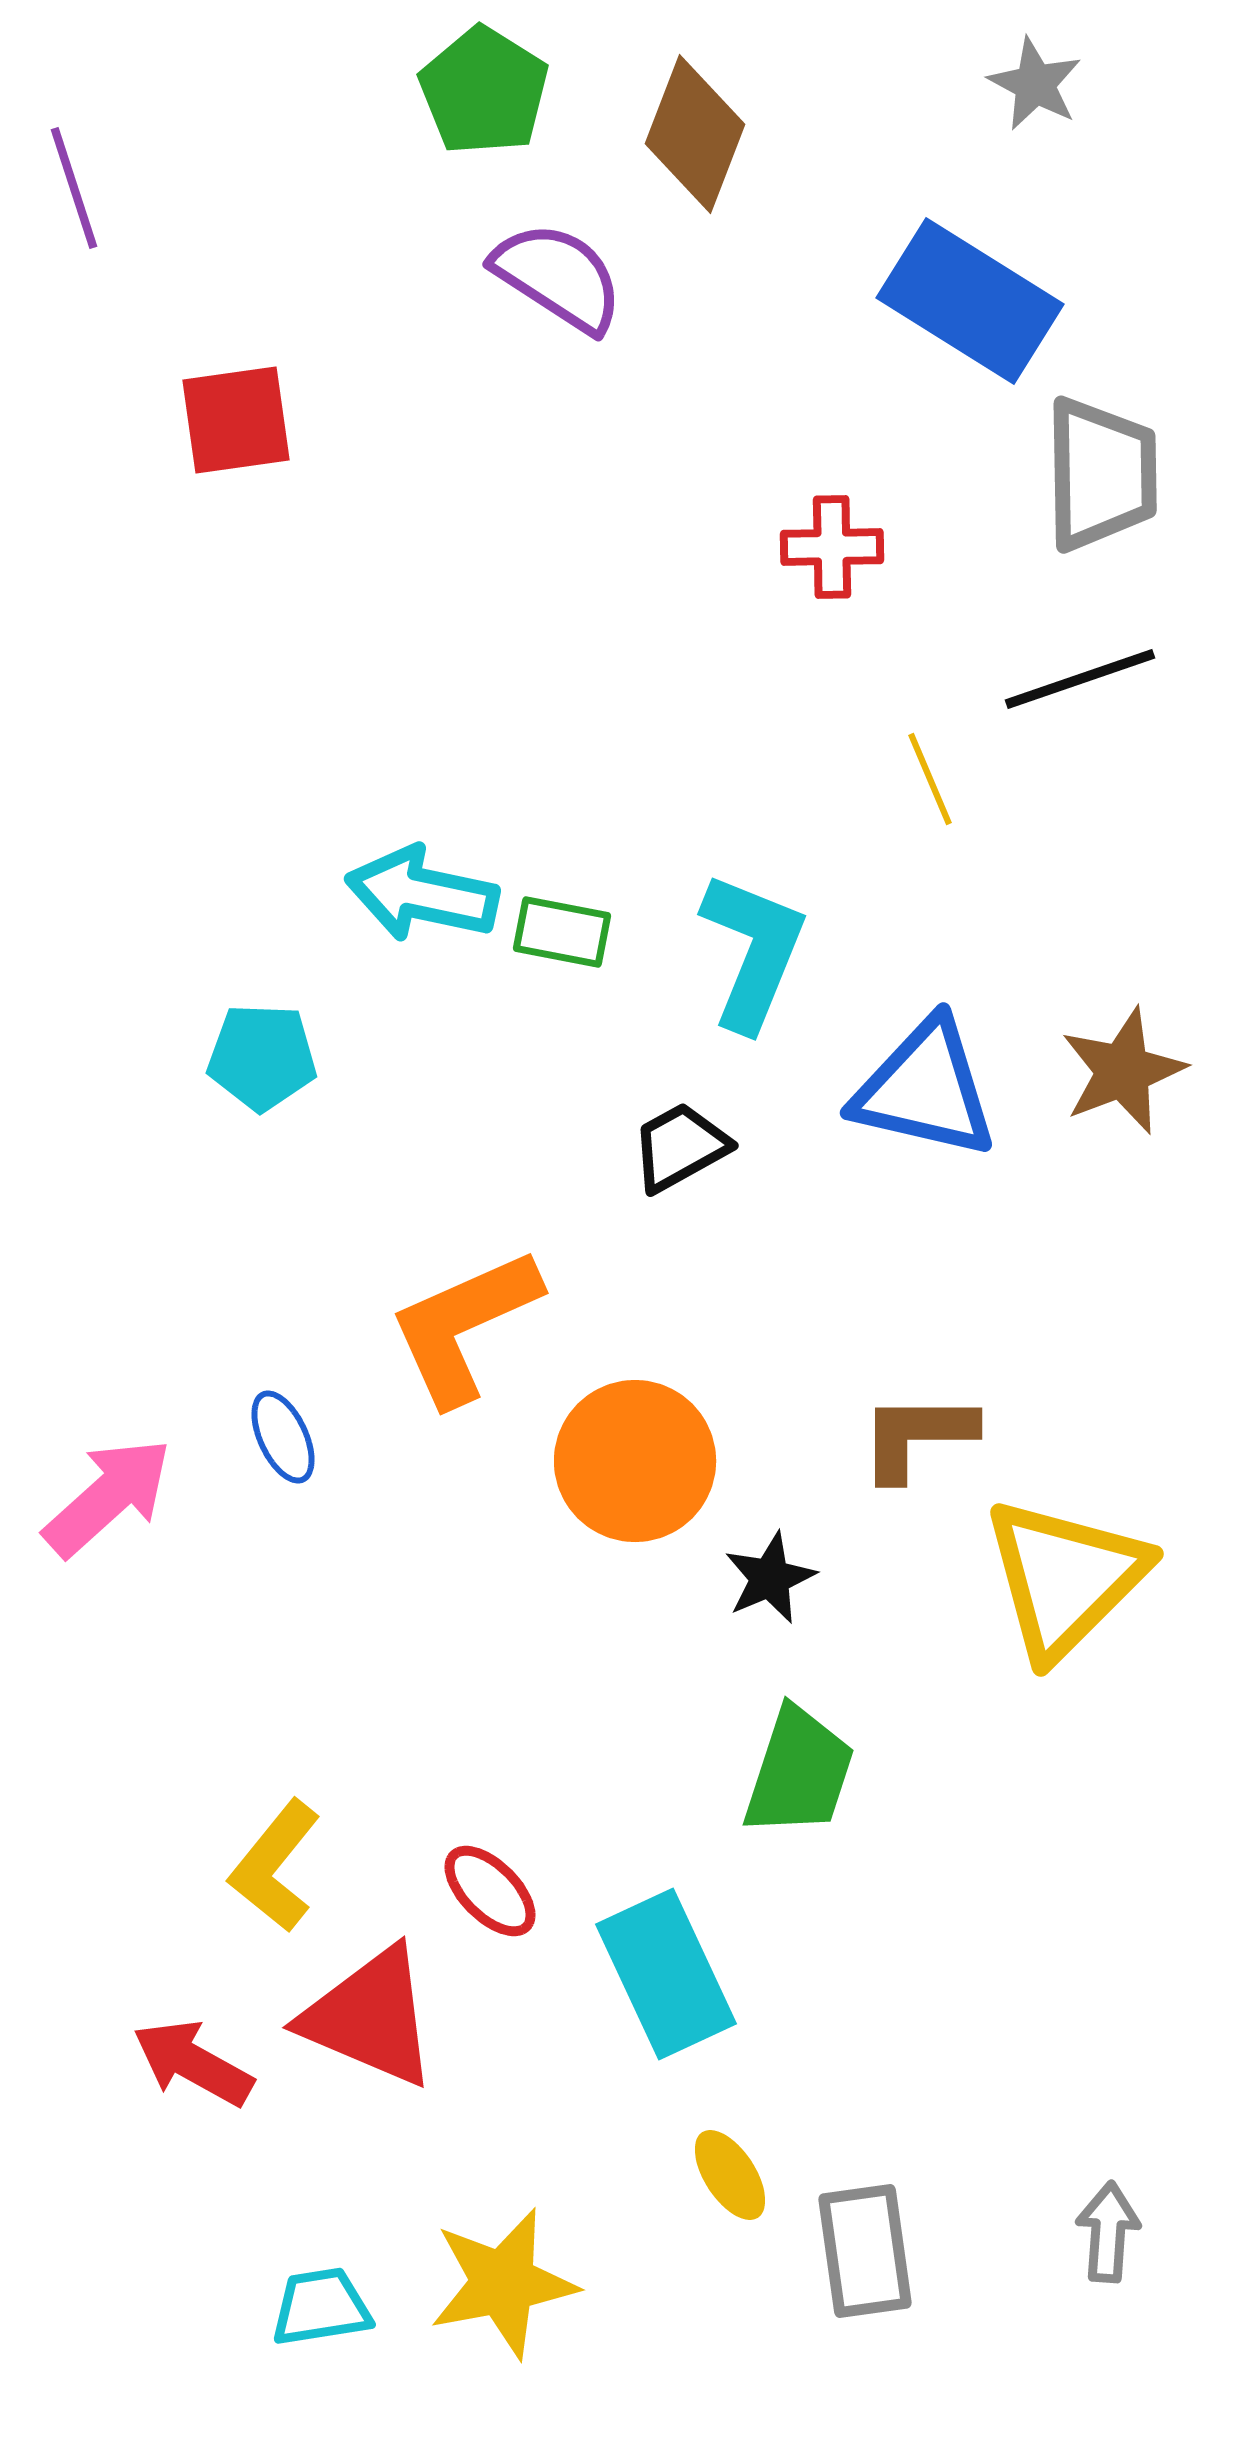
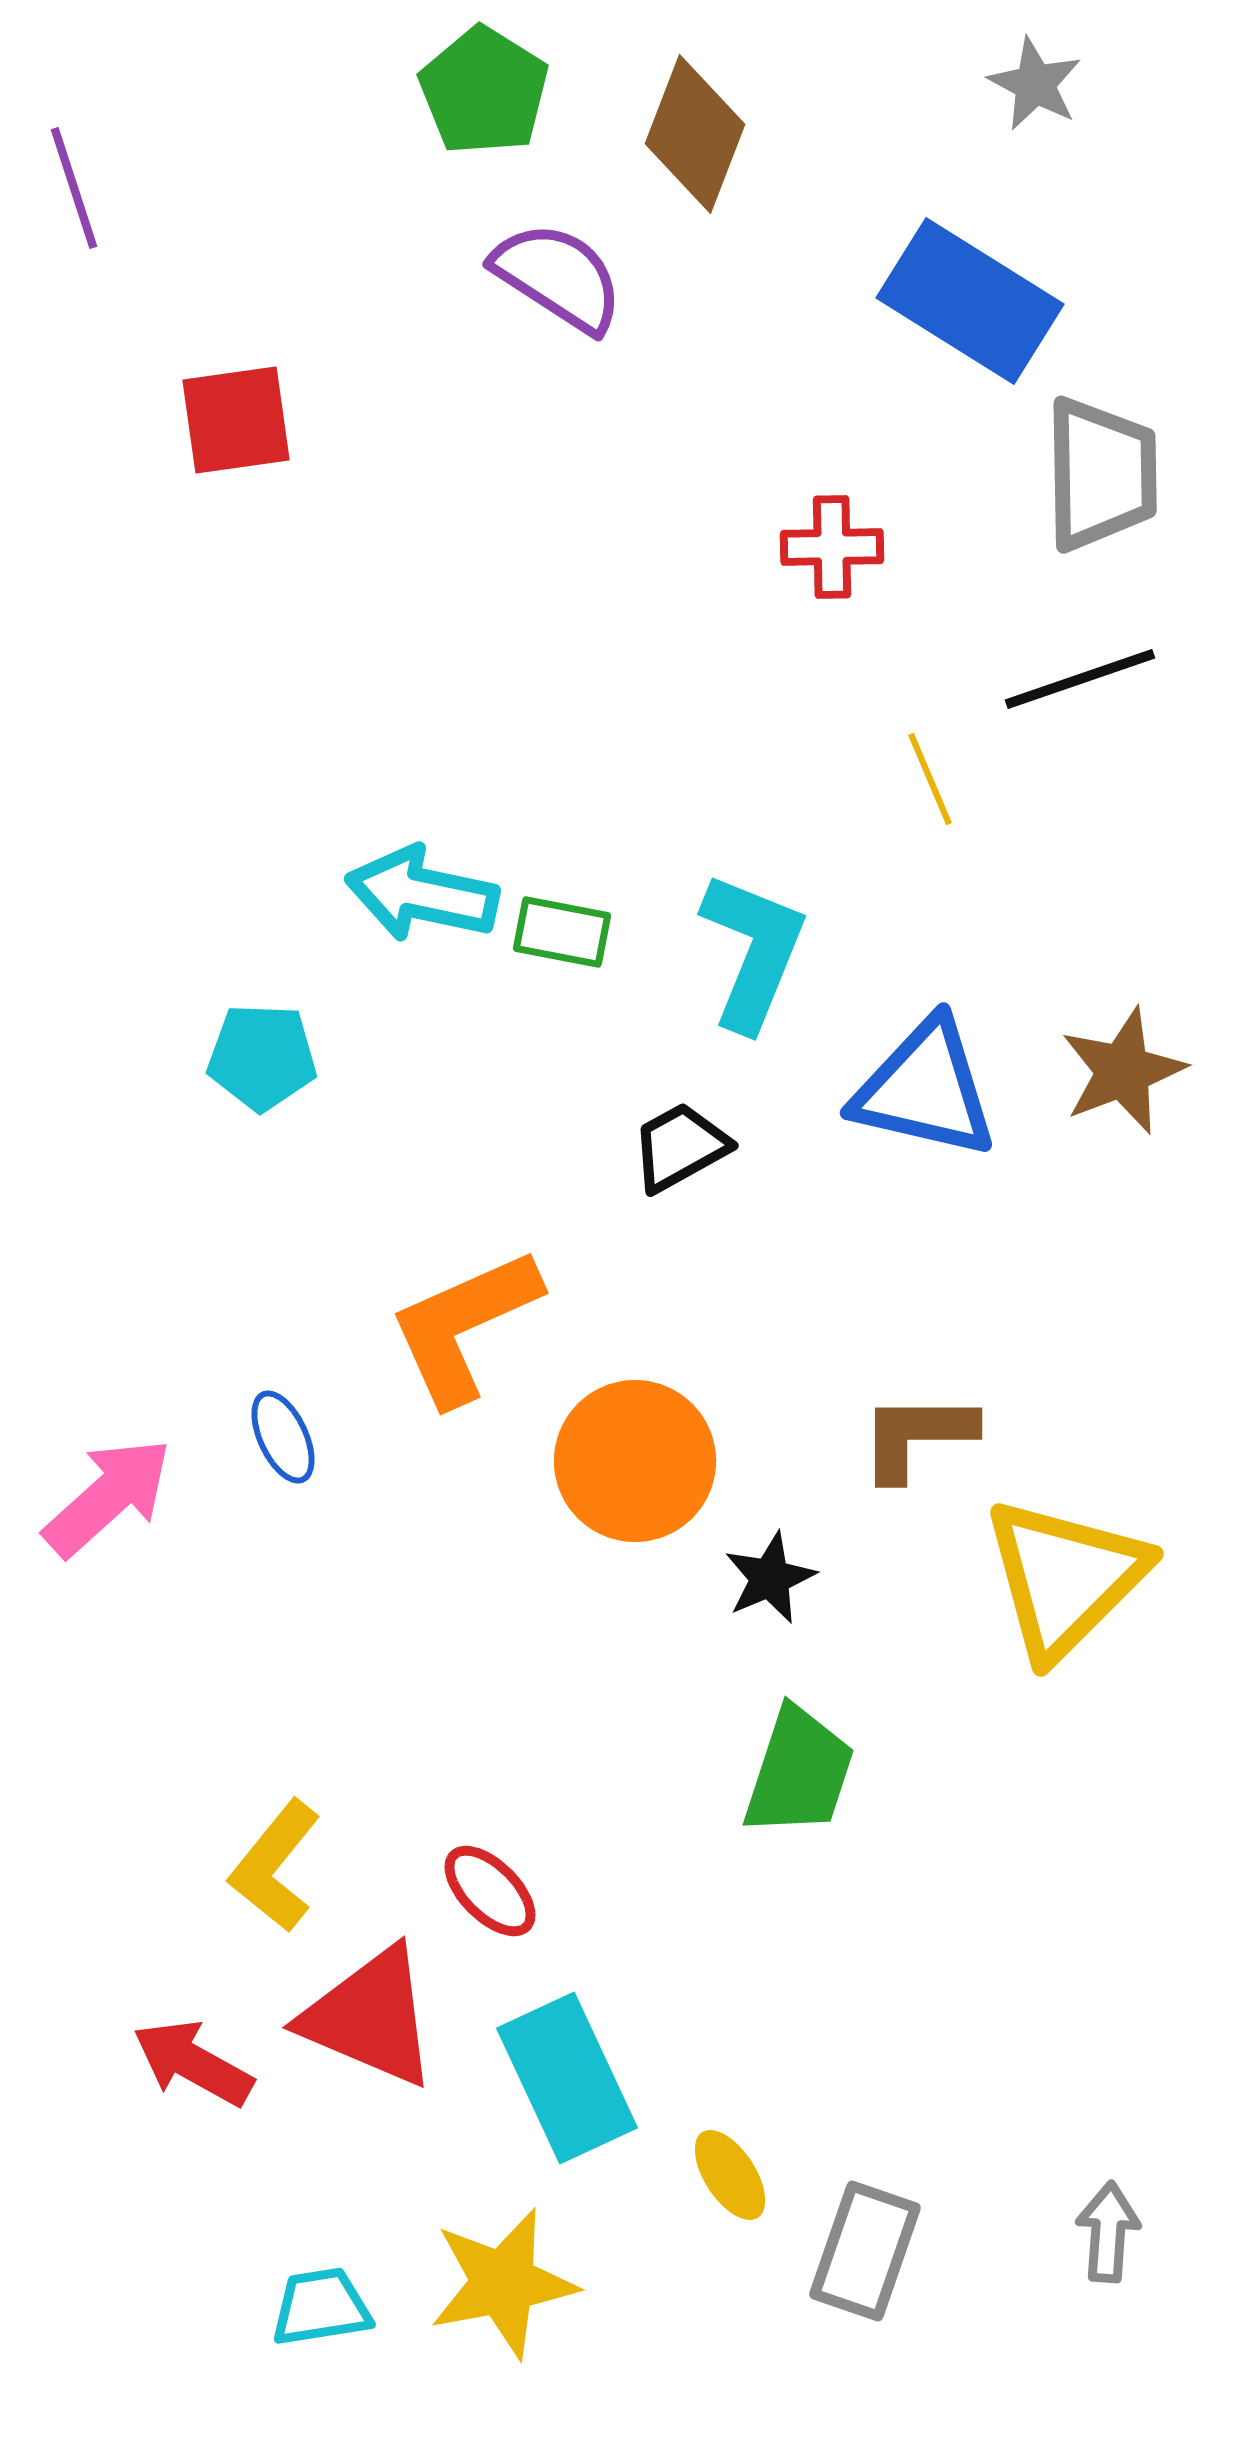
cyan rectangle: moved 99 px left, 104 px down
gray rectangle: rotated 27 degrees clockwise
